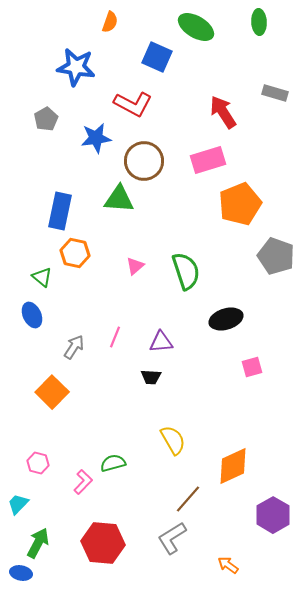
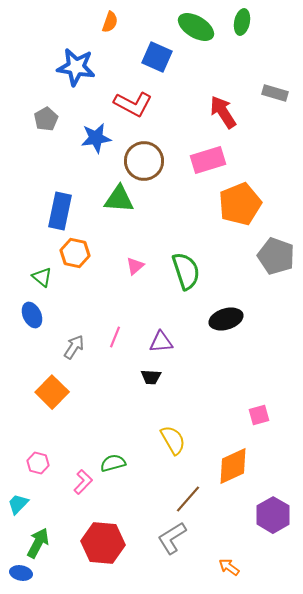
green ellipse at (259, 22): moved 17 px left; rotated 15 degrees clockwise
pink square at (252, 367): moved 7 px right, 48 px down
orange arrow at (228, 565): moved 1 px right, 2 px down
